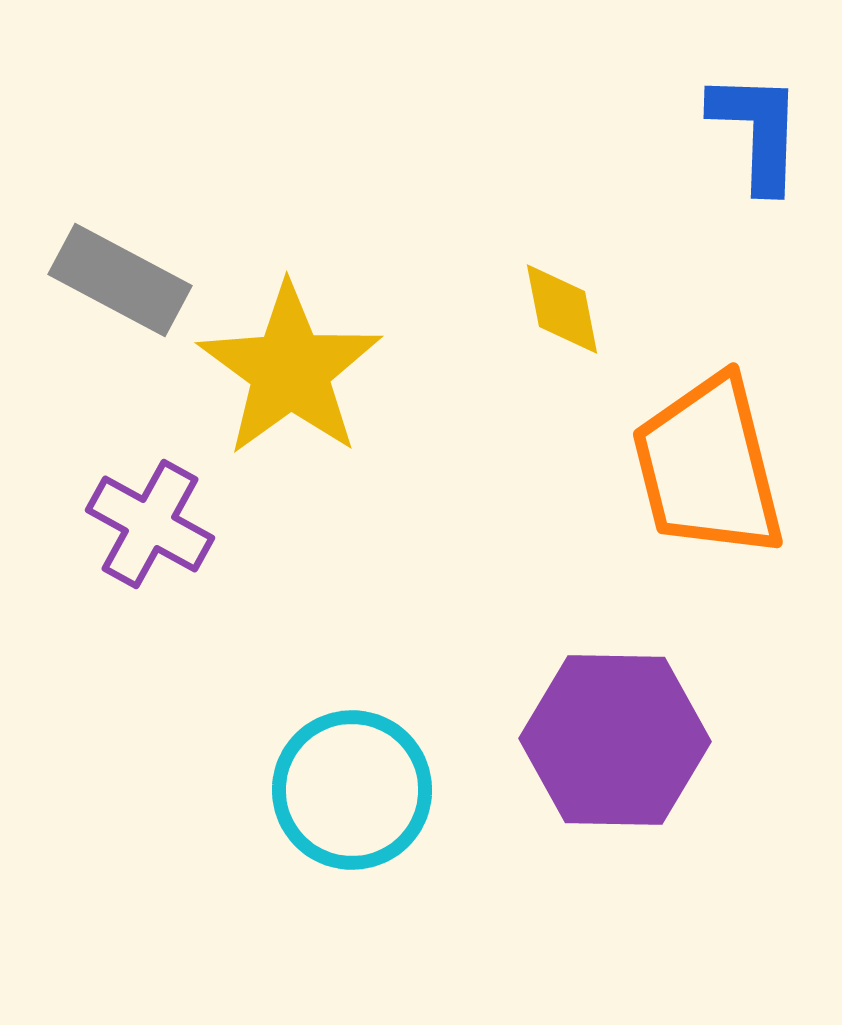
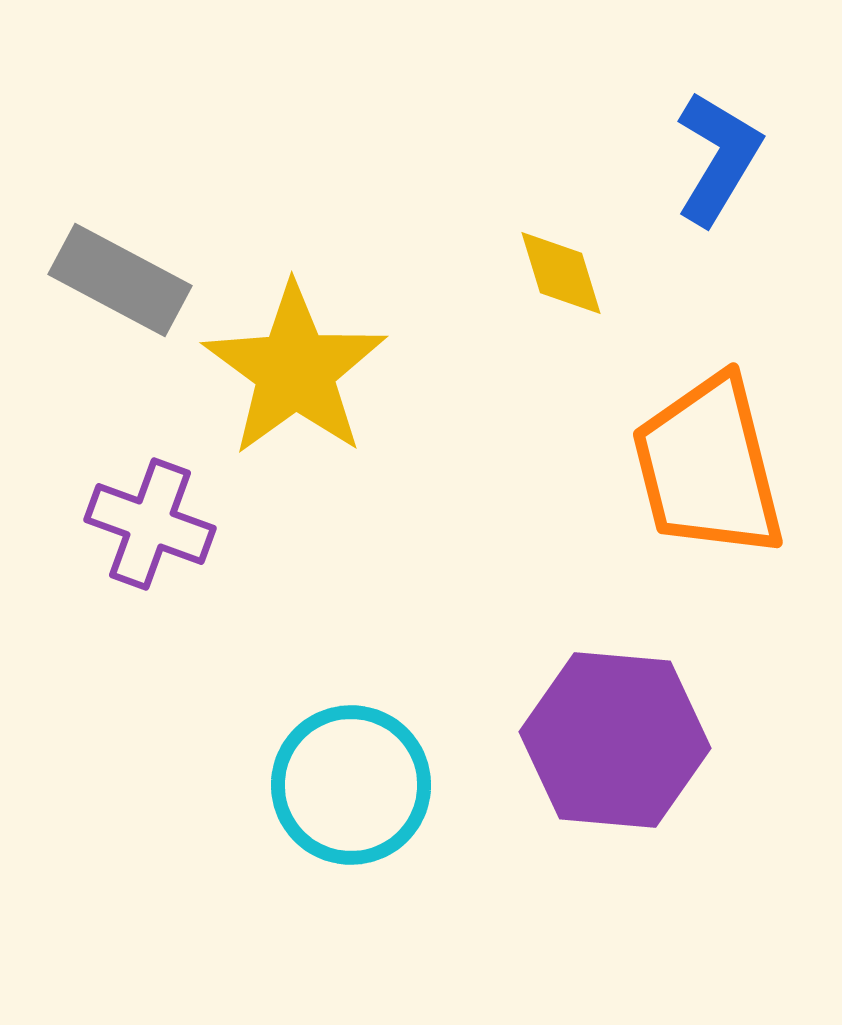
blue L-shape: moved 39 px left, 27 px down; rotated 29 degrees clockwise
yellow diamond: moved 1 px left, 36 px up; rotated 6 degrees counterclockwise
yellow star: moved 5 px right
purple cross: rotated 9 degrees counterclockwise
purple hexagon: rotated 4 degrees clockwise
cyan circle: moved 1 px left, 5 px up
